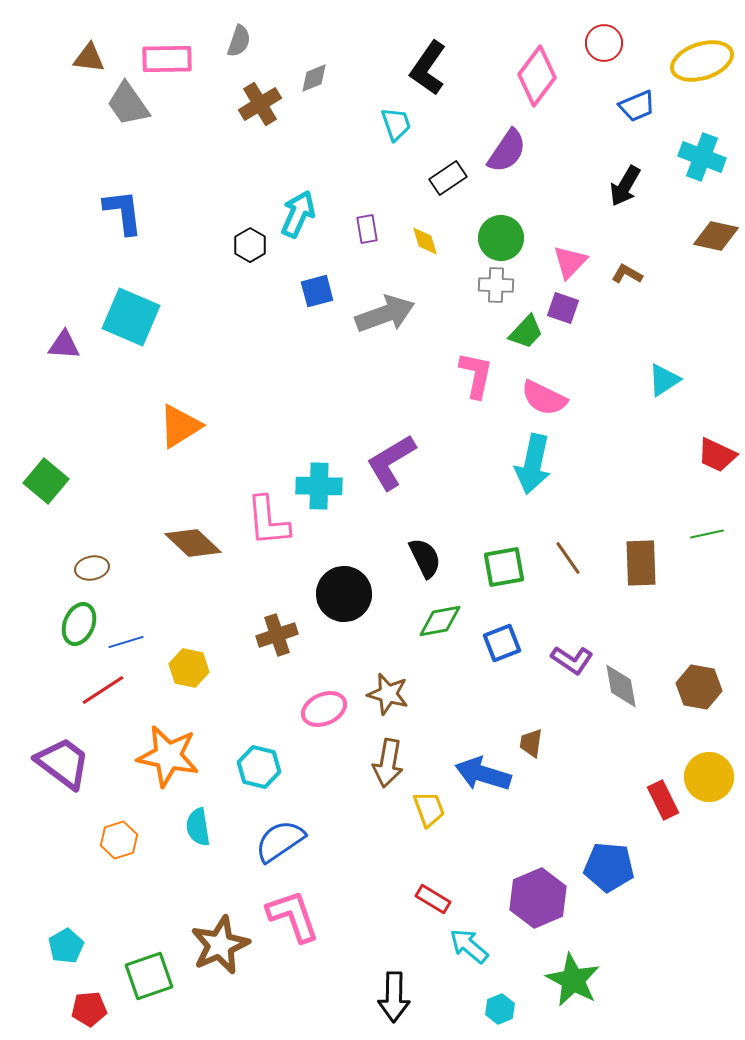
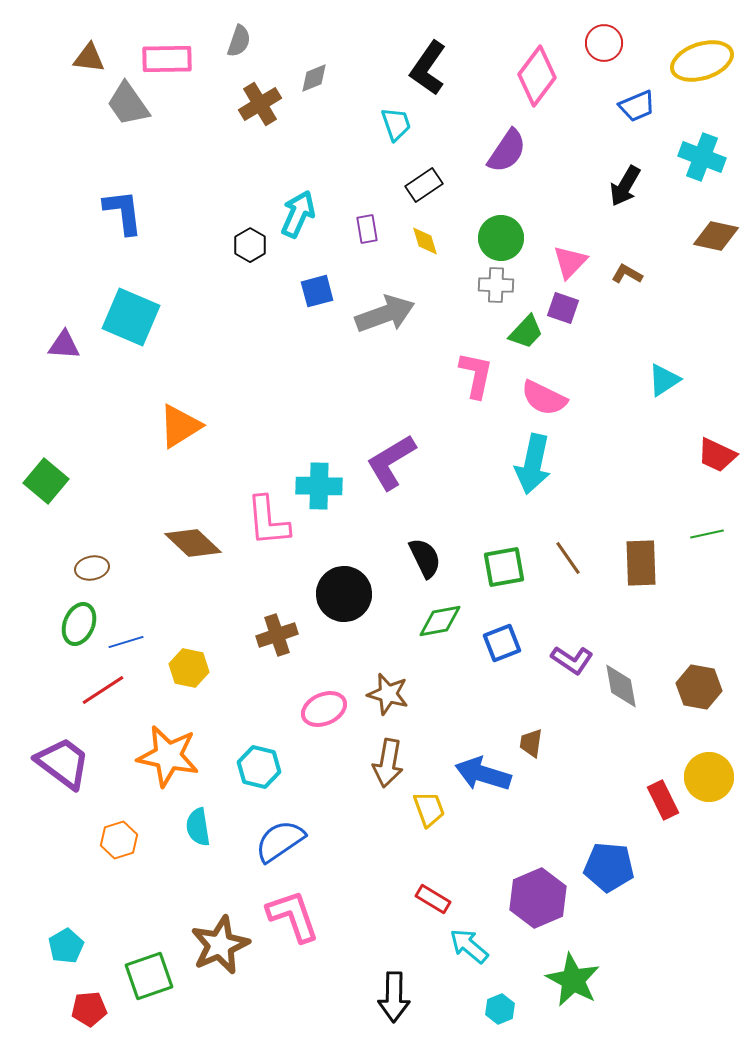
black rectangle at (448, 178): moved 24 px left, 7 px down
